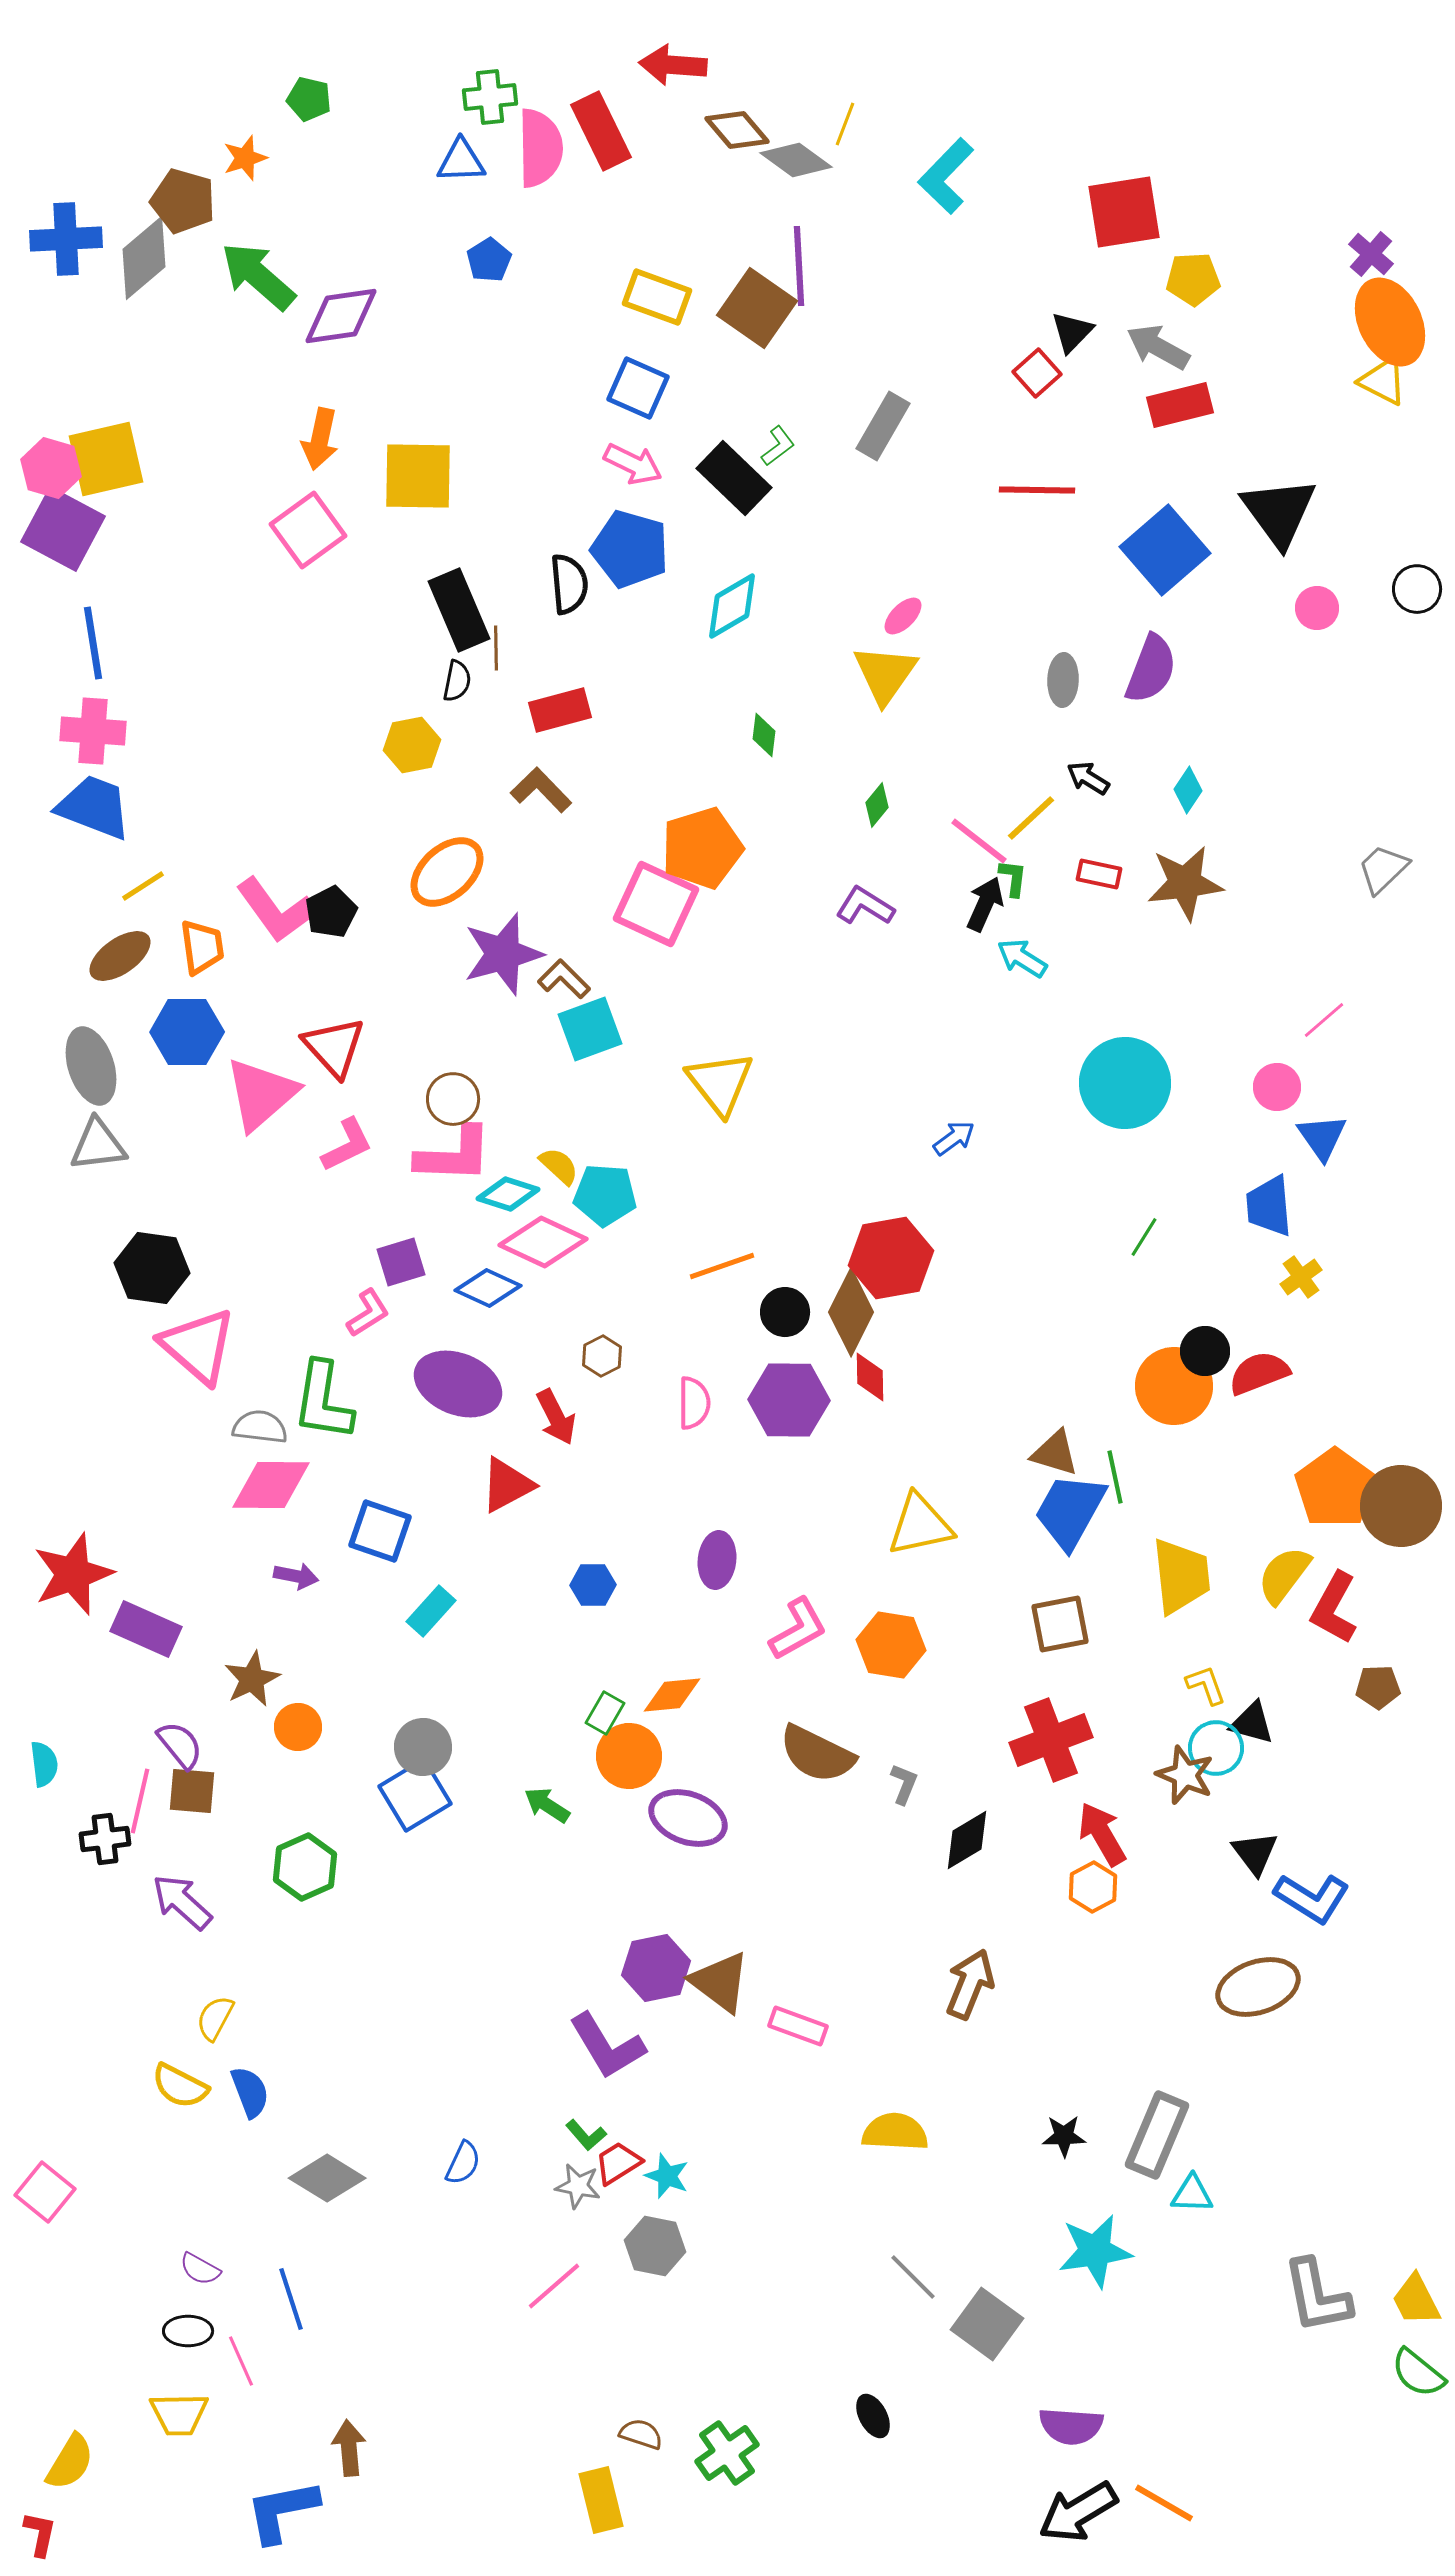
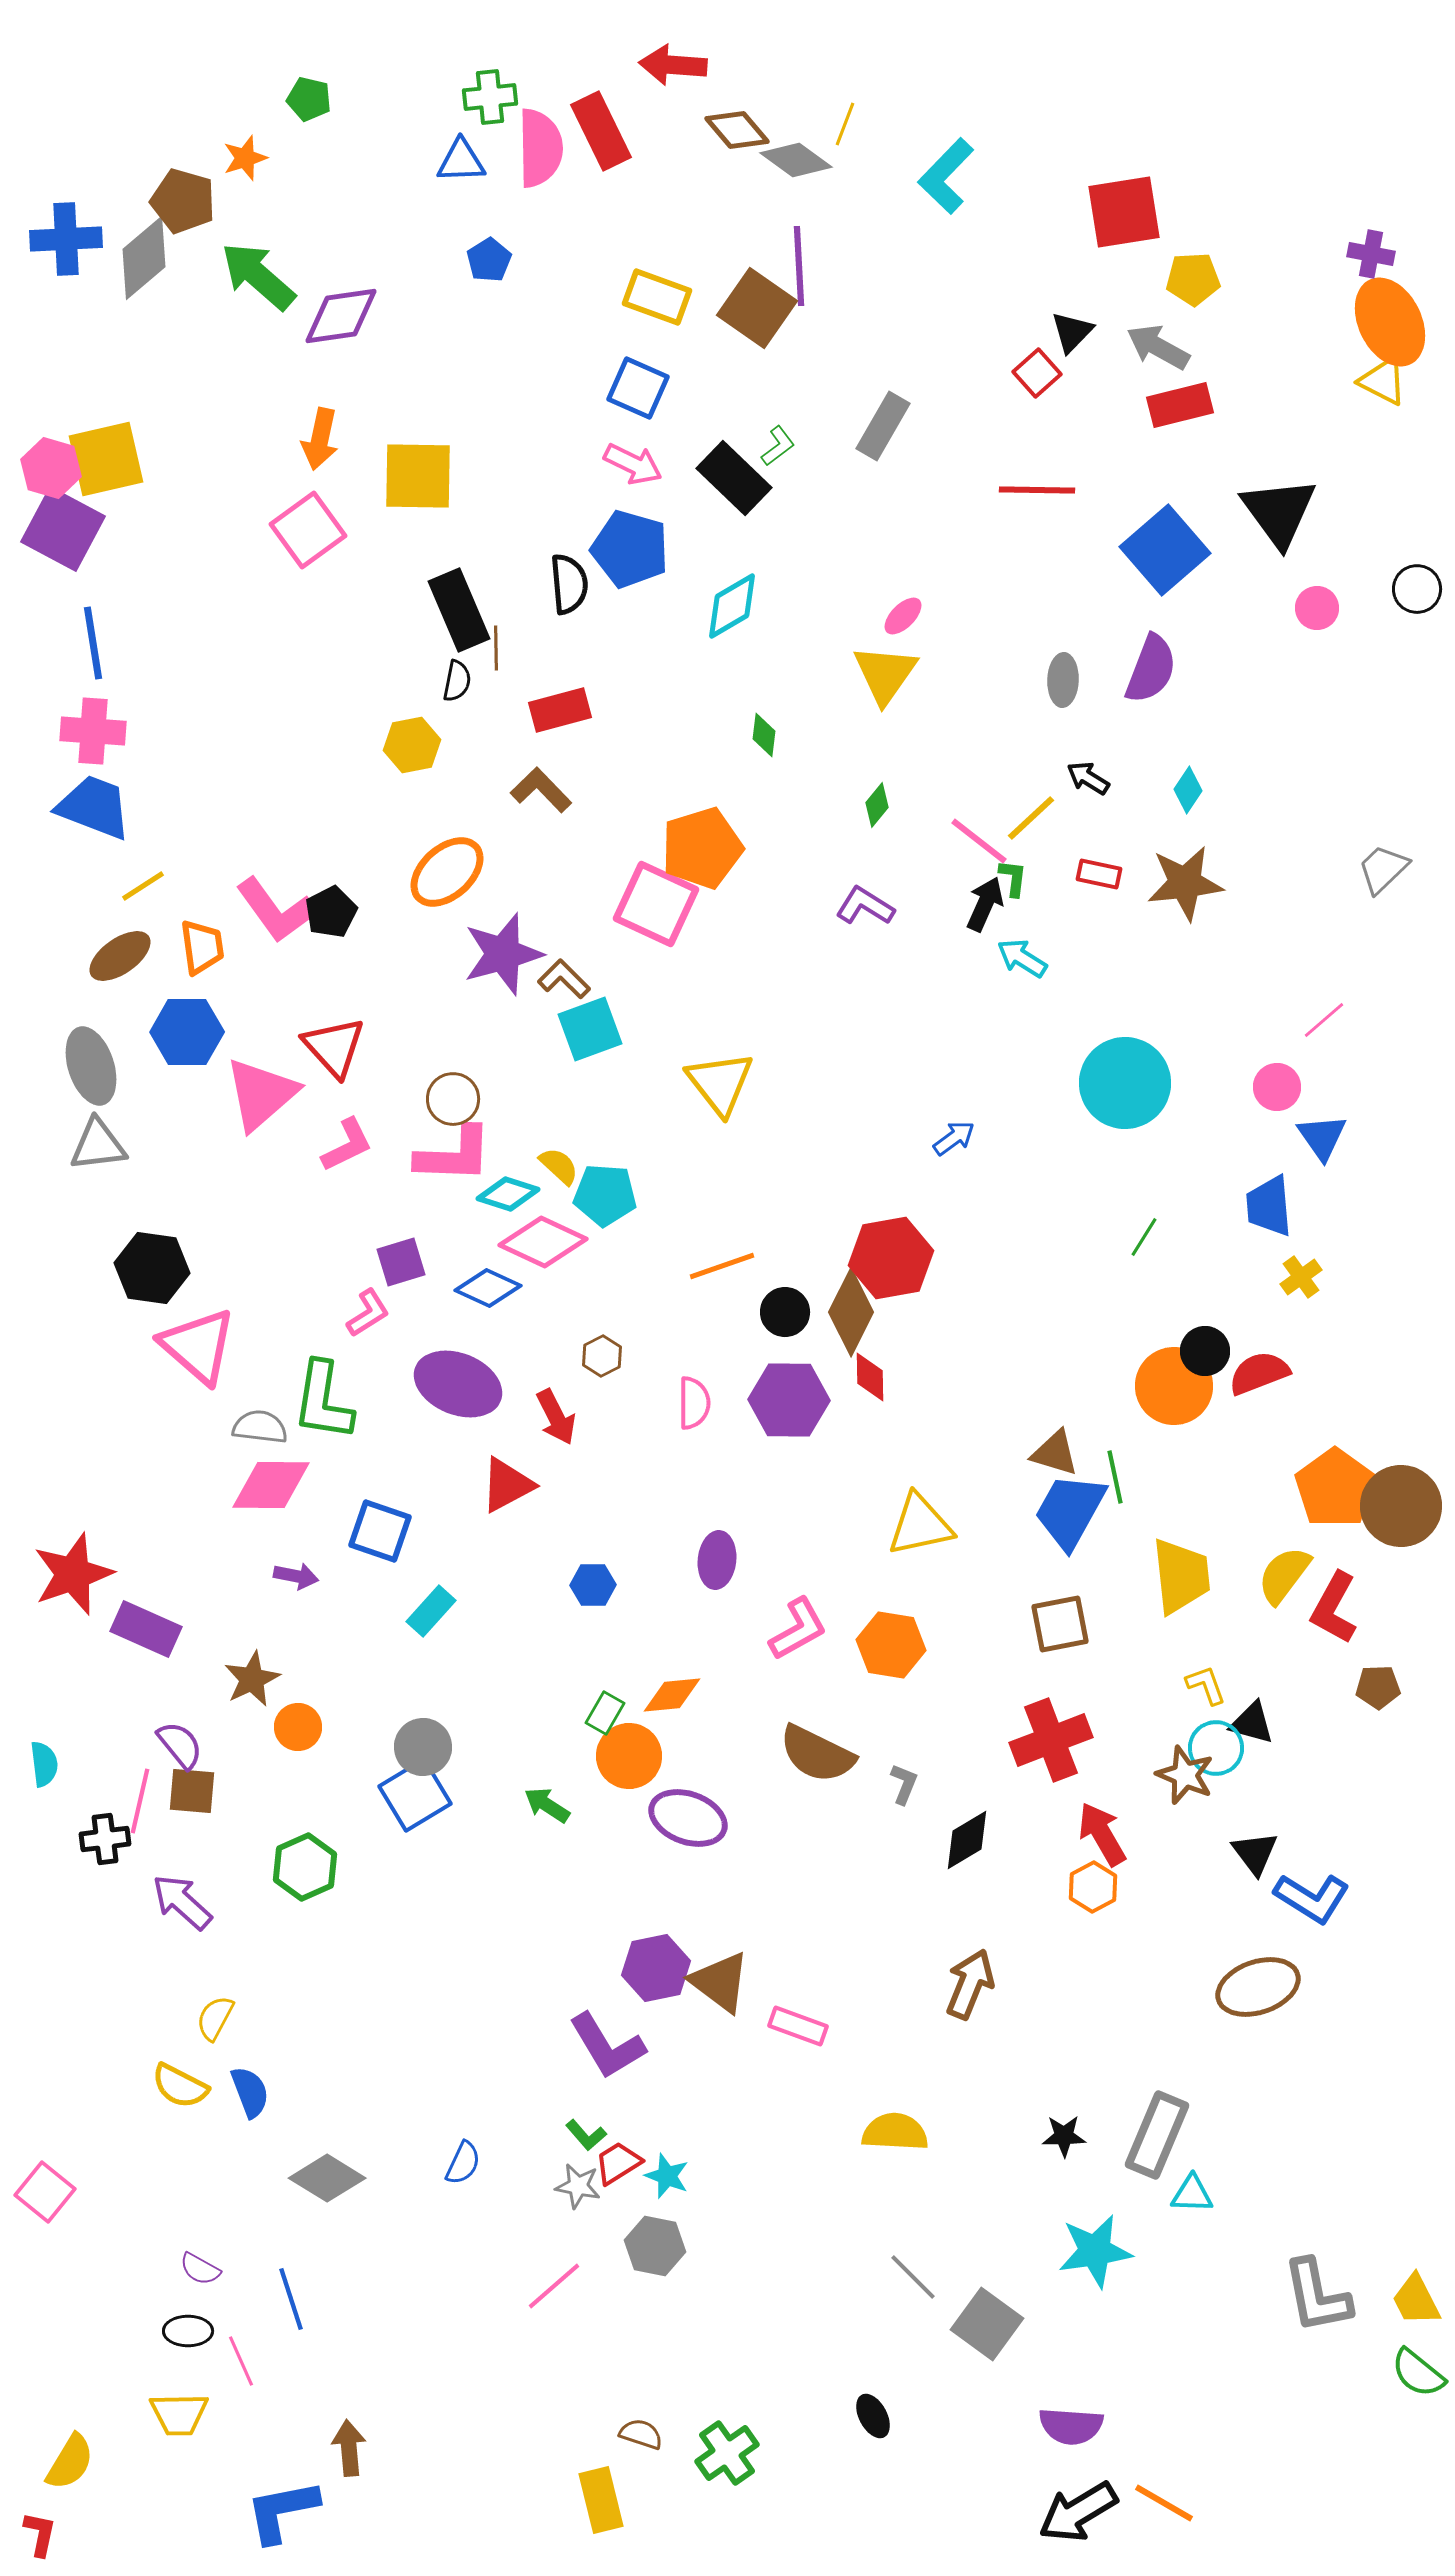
purple cross at (1371, 254): rotated 30 degrees counterclockwise
